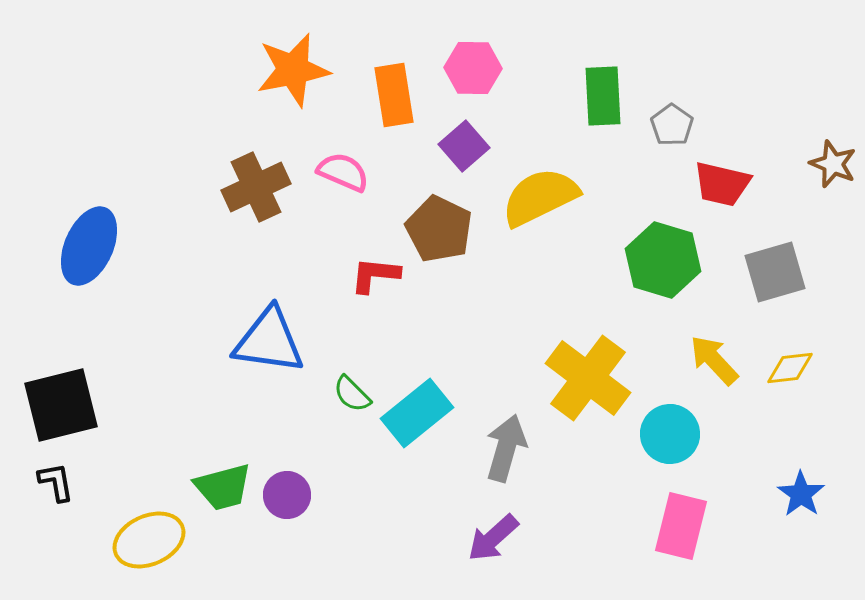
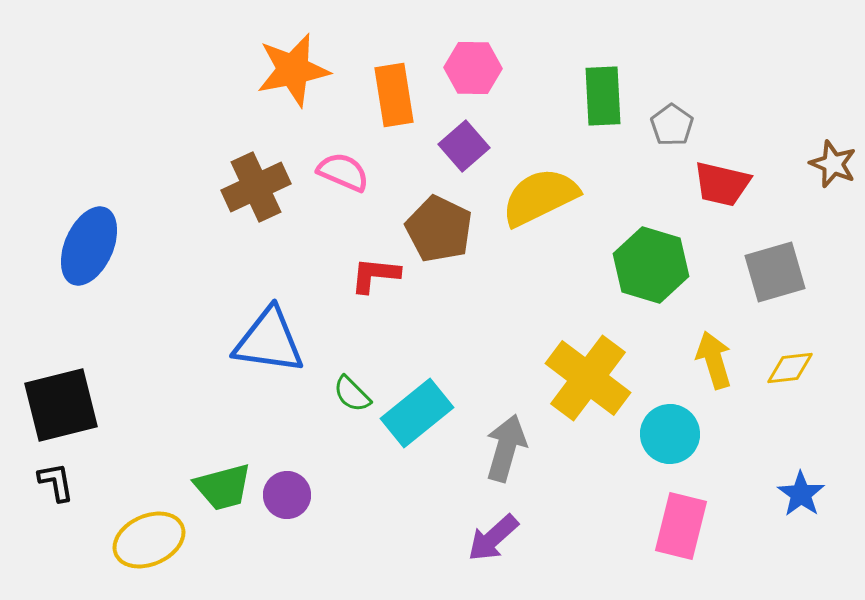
green hexagon: moved 12 px left, 5 px down
yellow arrow: rotated 26 degrees clockwise
